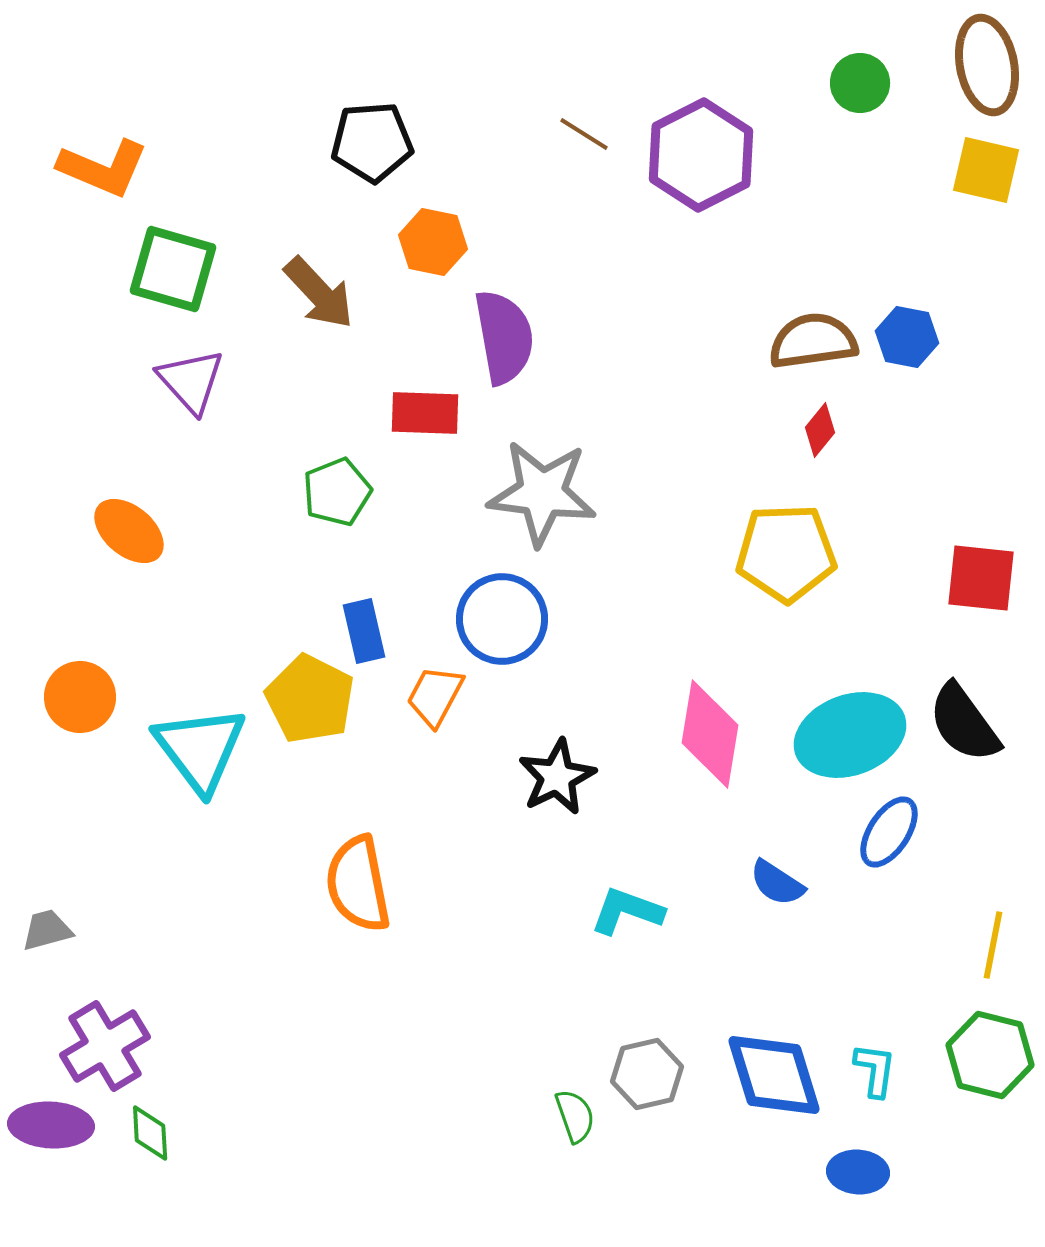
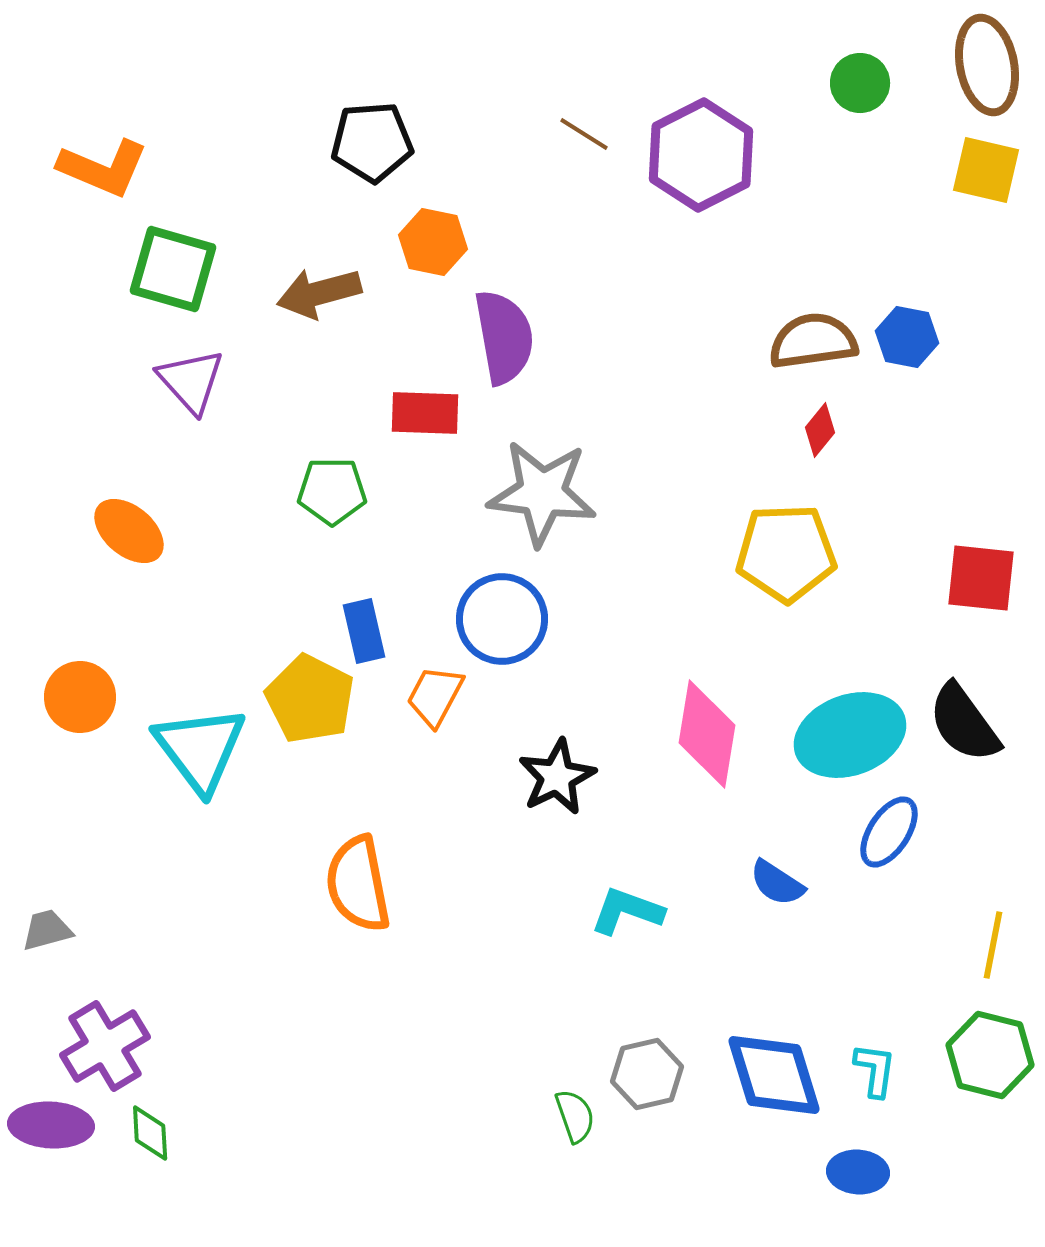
brown arrow at (319, 293): rotated 118 degrees clockwise
green pentagon at (337, 492): moved 5 px left, 1 px up; rotated 22 degrees clockwise
pink diamond at (710, 734): moved 3 px left
